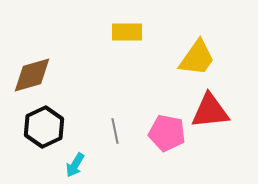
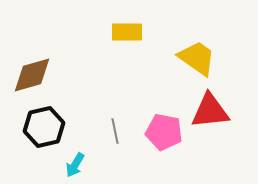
yellow trapezoid: rotated 90 degrees counterclockwise
black hexagon: rotated 12 degrees clockwise
pink pentagon: moved 3 px left, 1 px up
